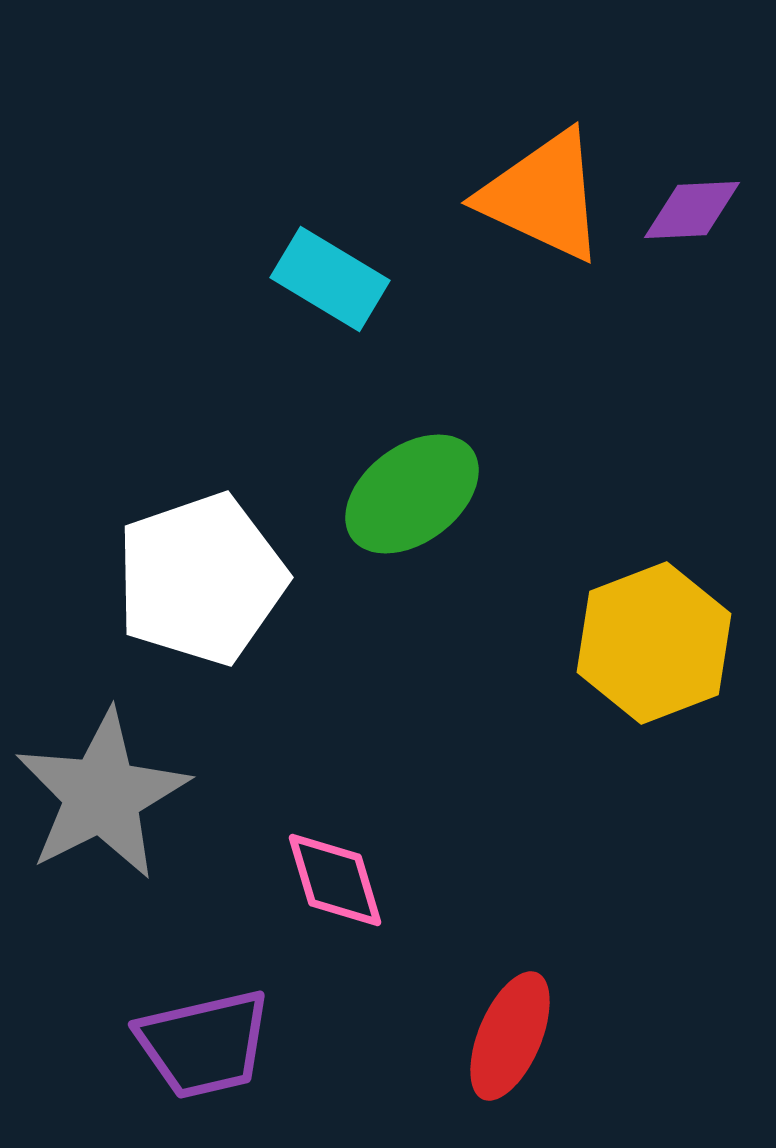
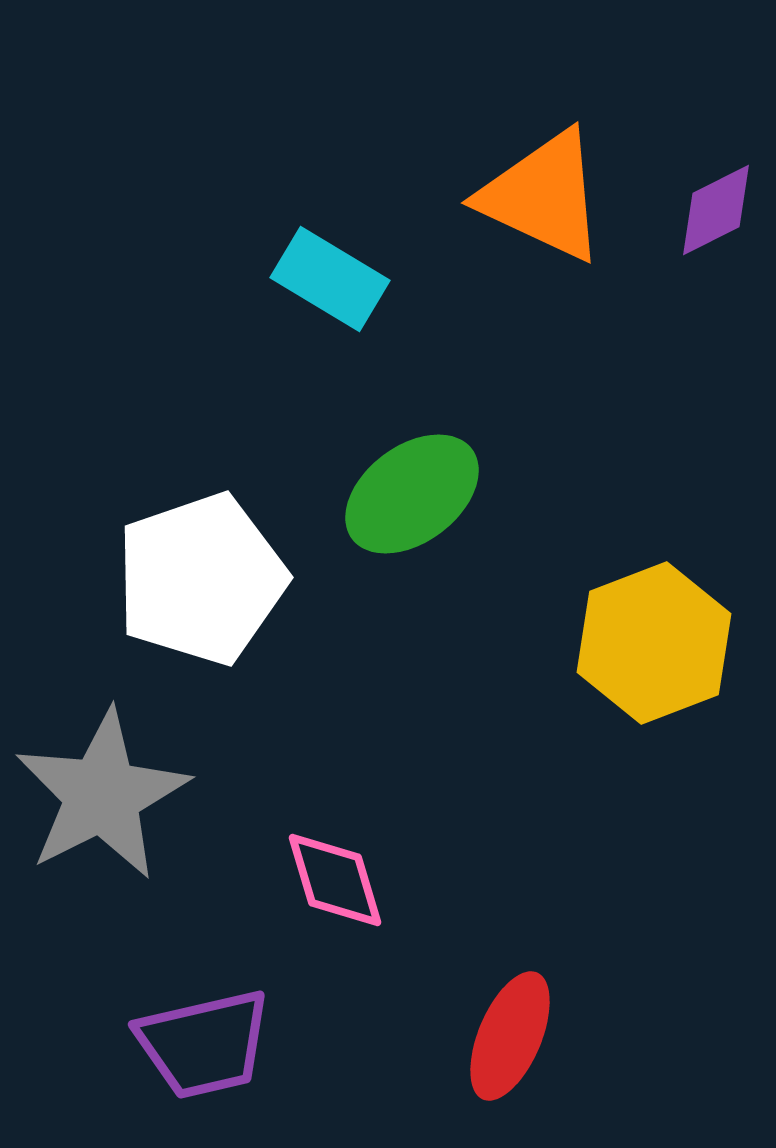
purple diamond: moved 24 px right; rotated 24 degrees counterclockwise
